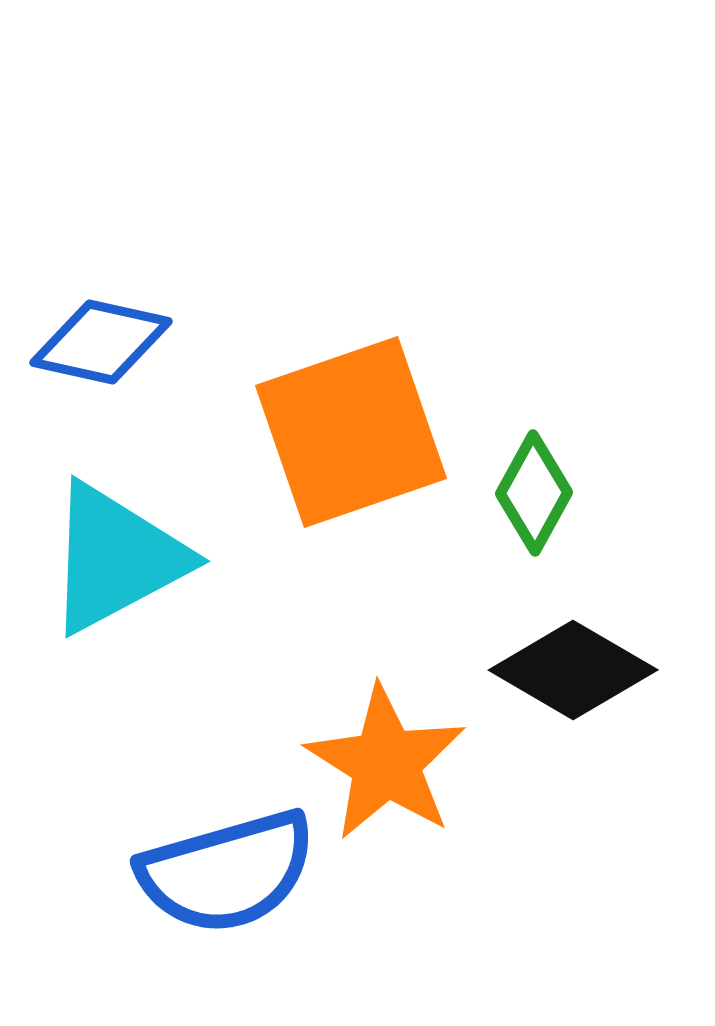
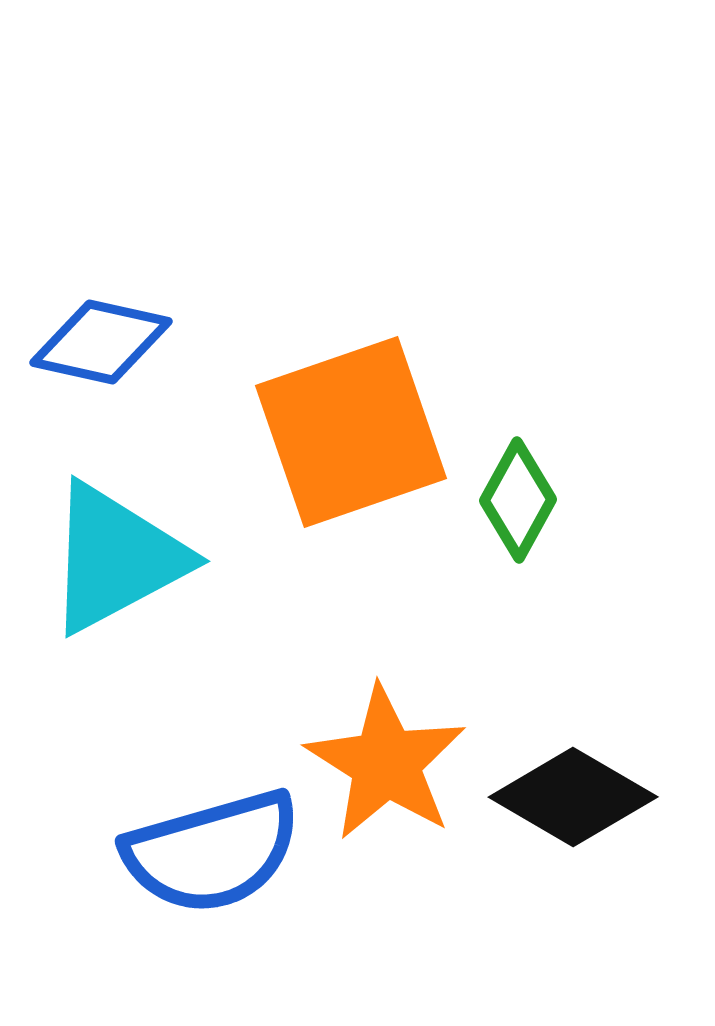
green diamond: moved 16 px left, 7 px down
black diamond: moved 127 px down
blue semicircle: moved 15 px left, 20 px up
